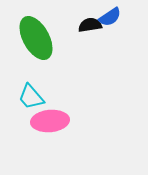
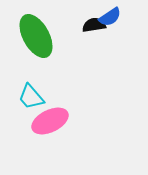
black semicircle: moved 4 px right
green ellipse: moved 2 px up
pink ellipse: rotated 21 degrees counterclockwise
